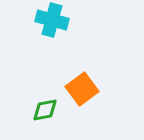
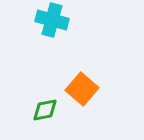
orange square: rotated 12 degrees counterclockwise
